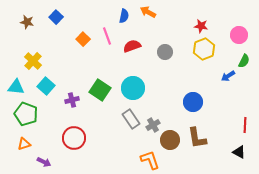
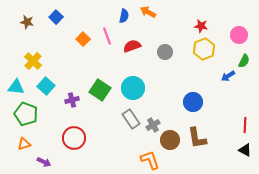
black triangle: moved 6 px right, 2 px up
